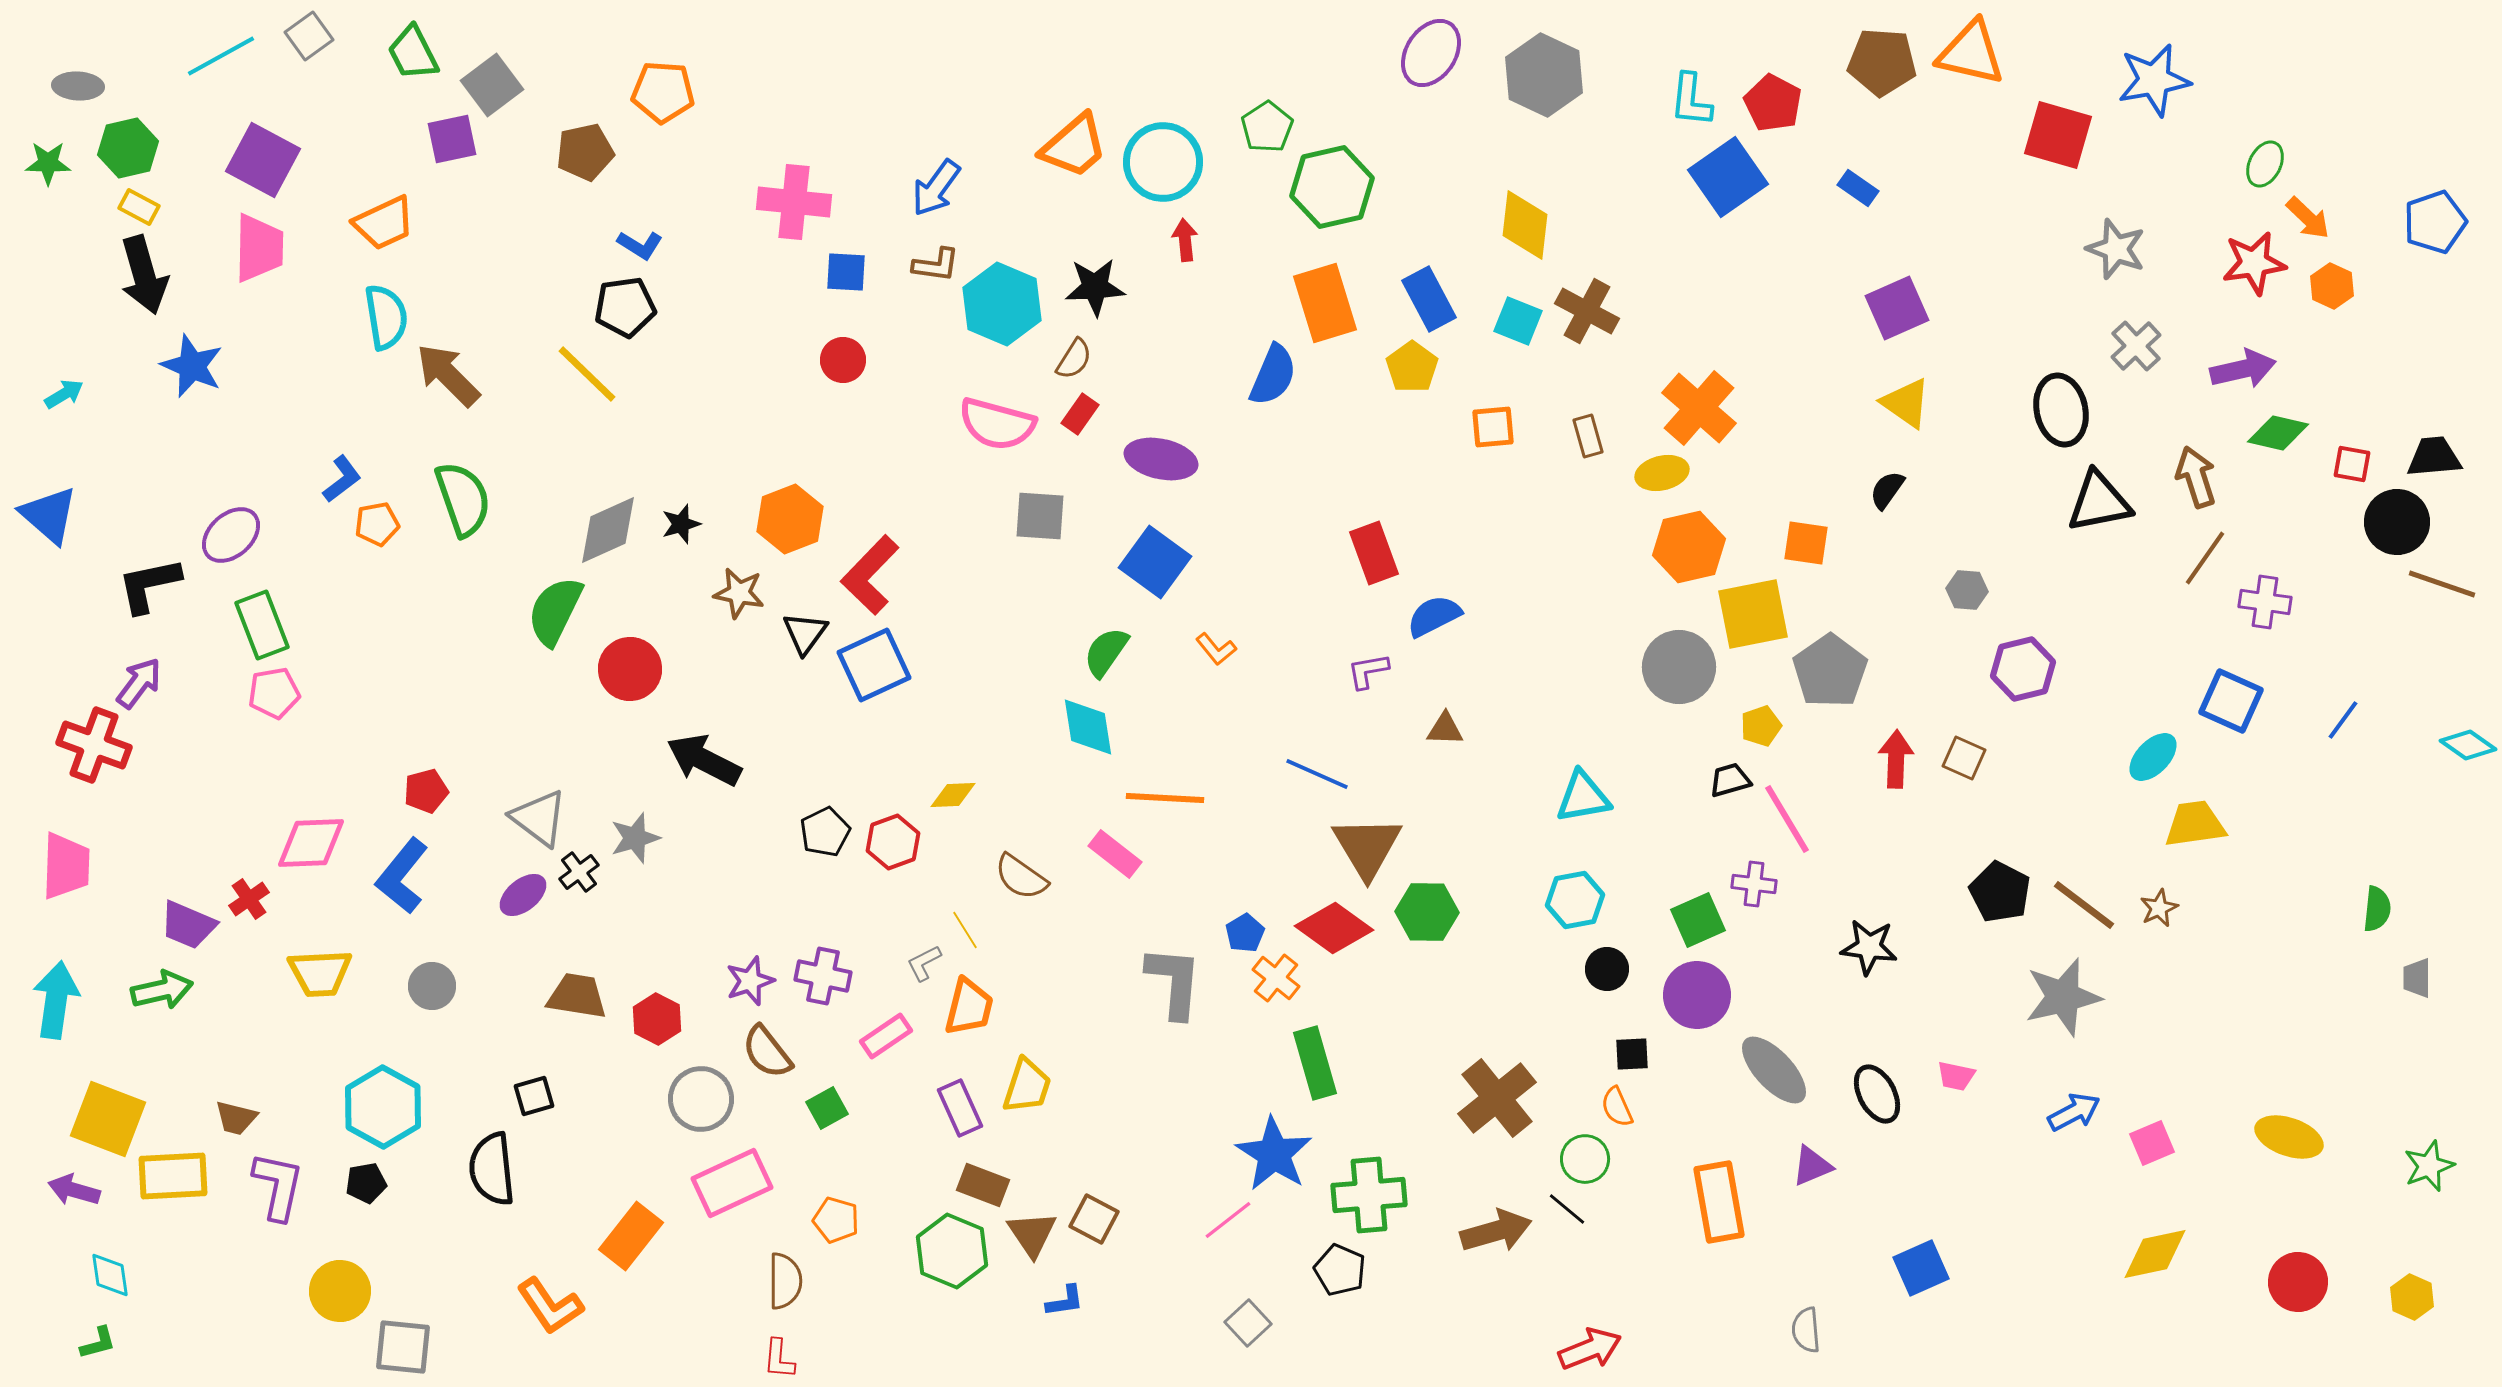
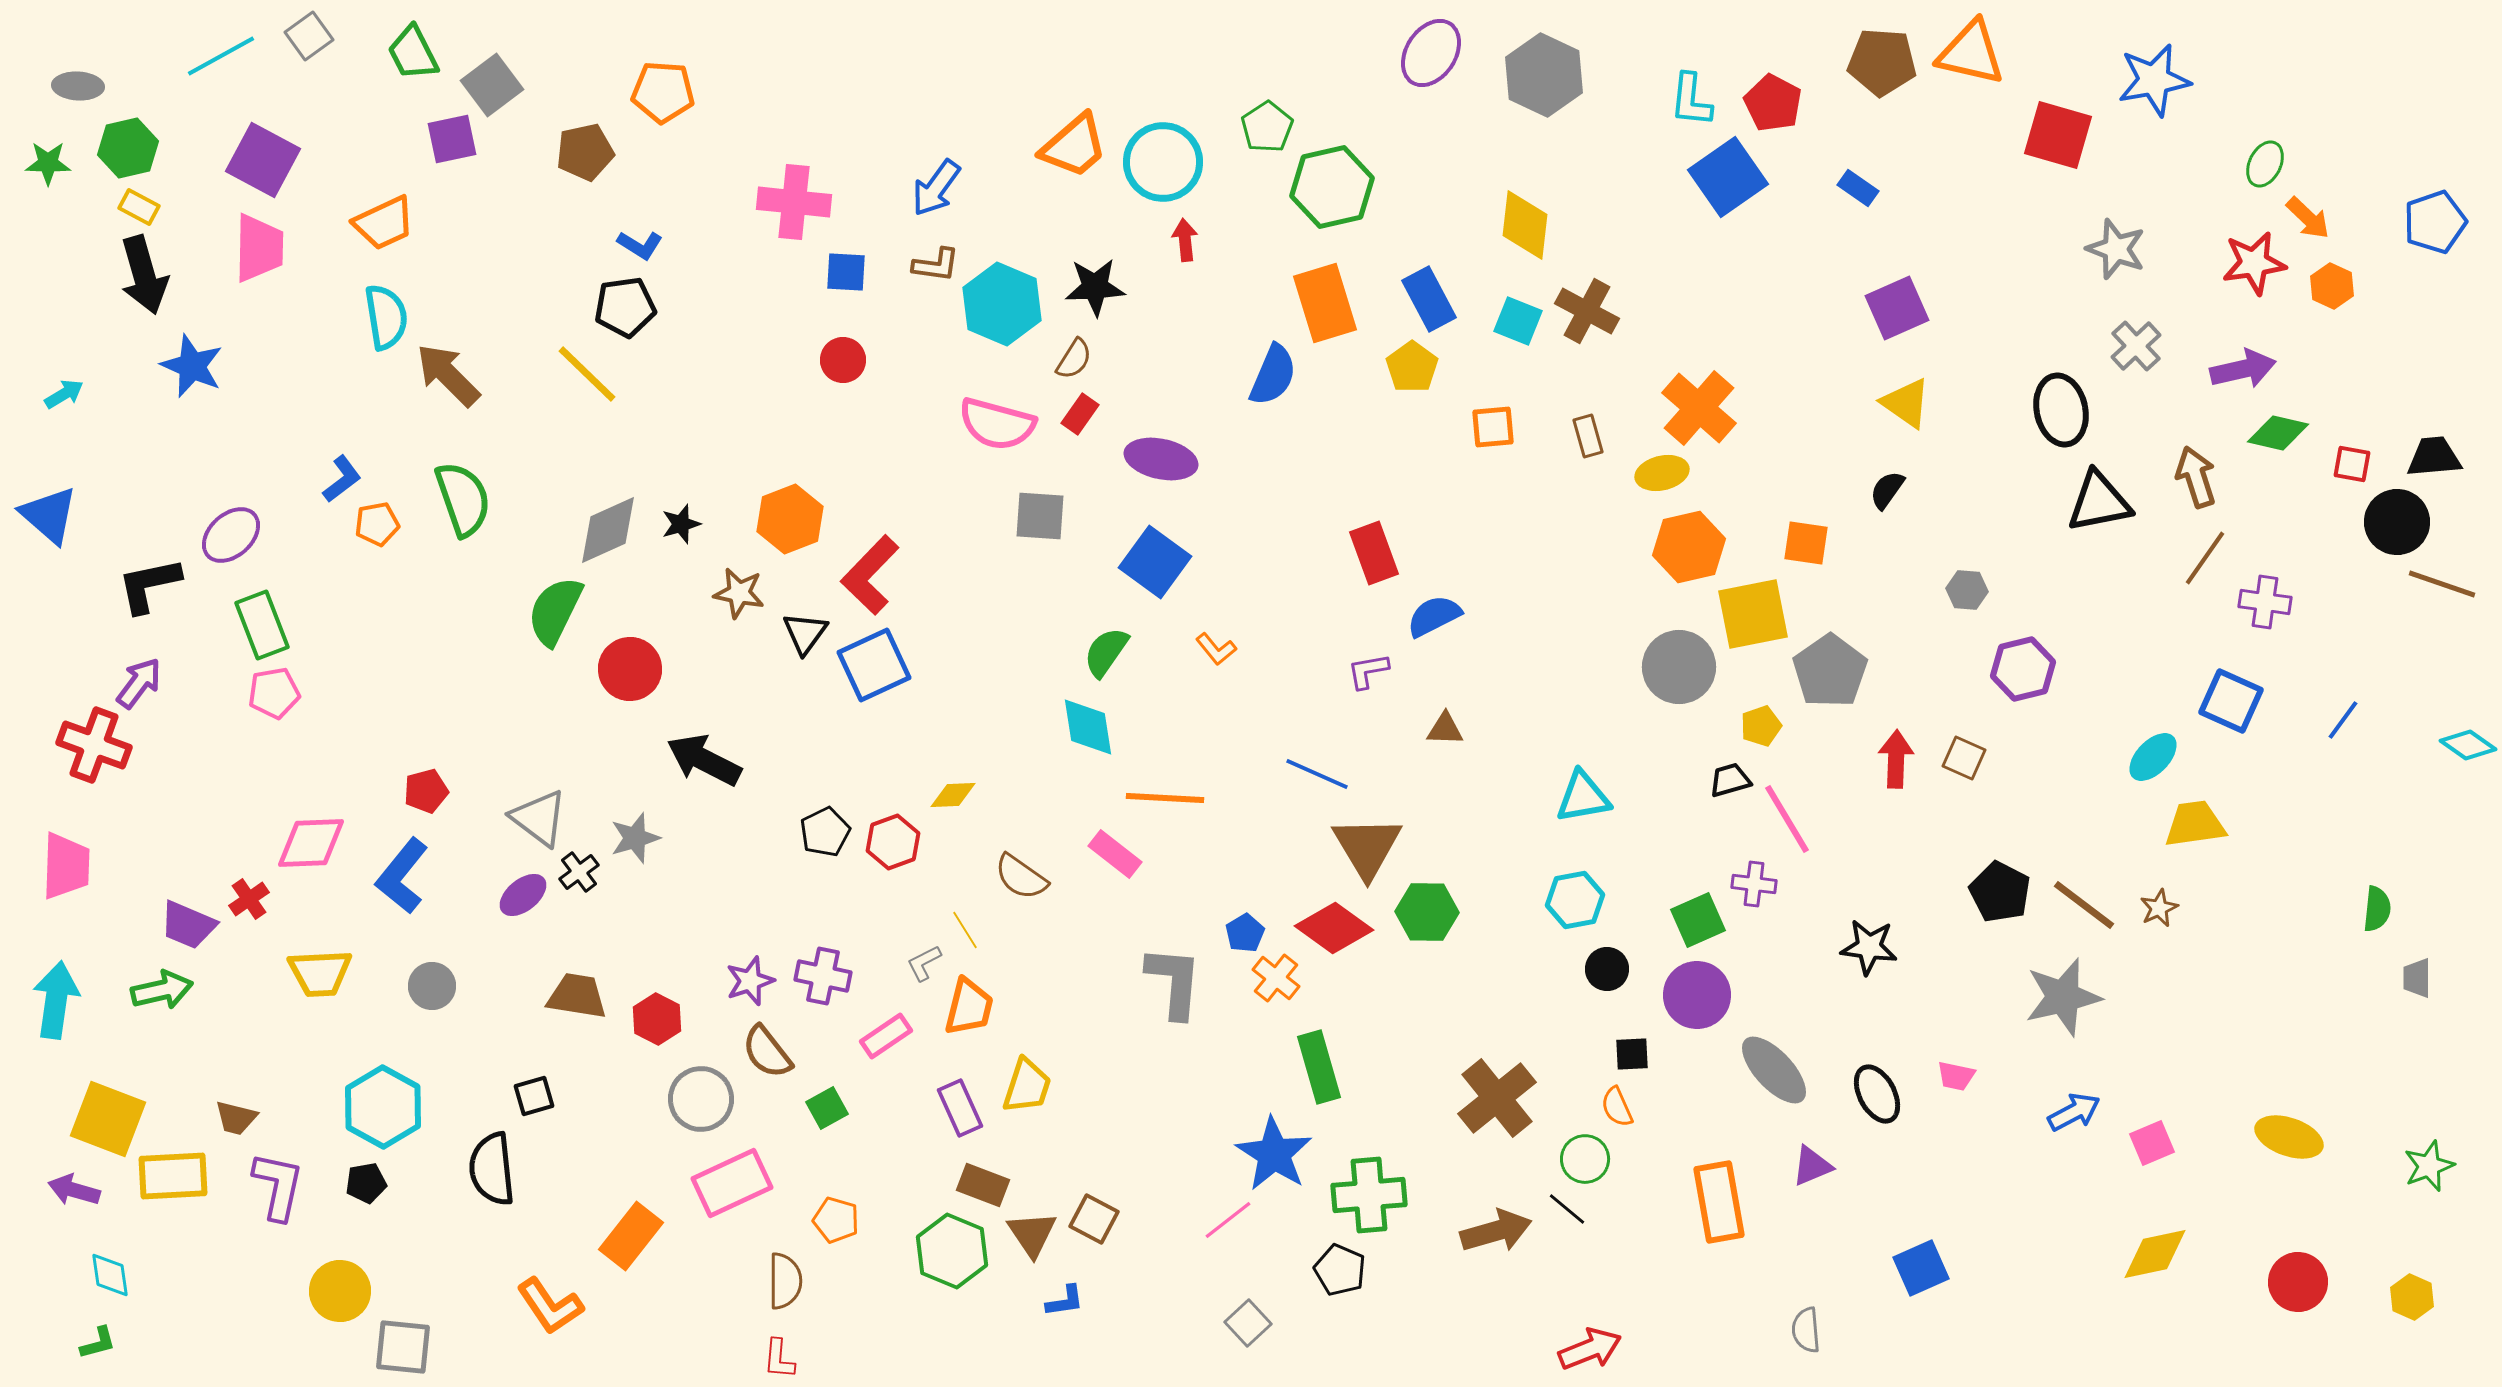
green rectangle at (1315, 1063): moved 4 px right, 4 px down
